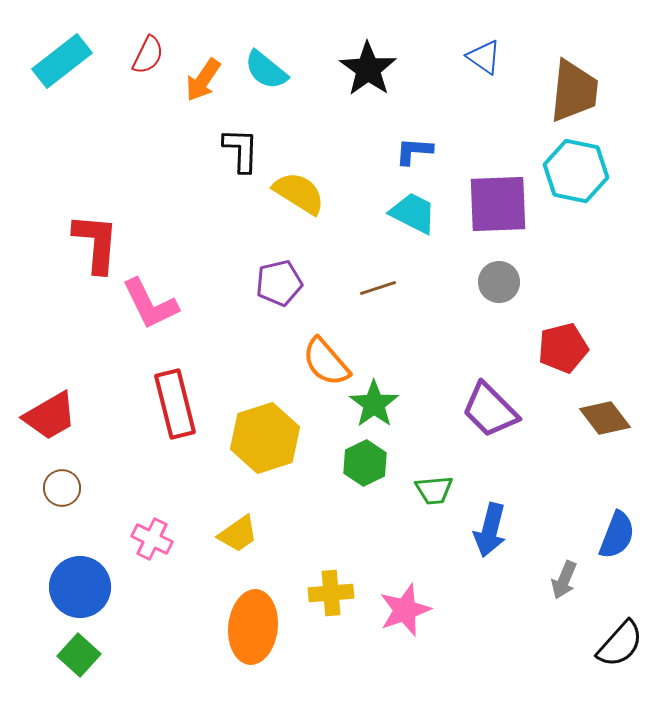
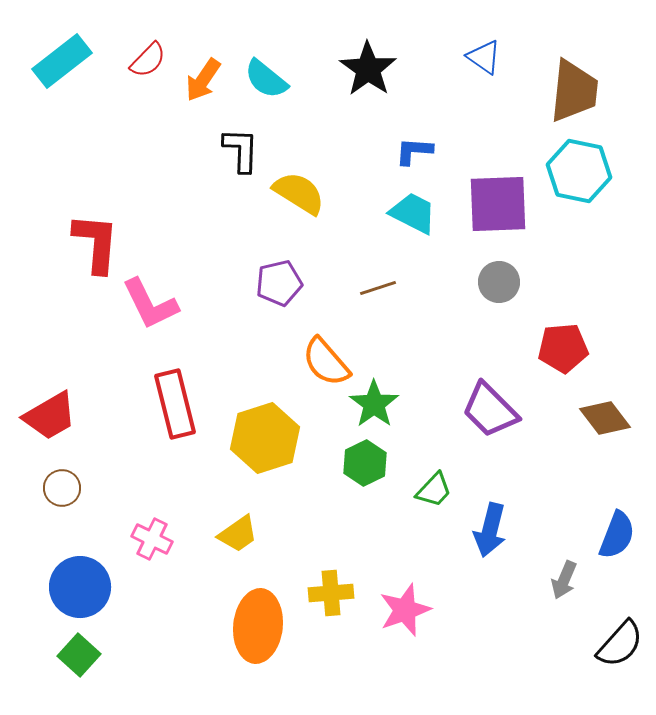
red semicircle: moved 5 px down; rotated 18 degrees clockwise
cyan semicircle: moved 9 px down
cyan hexagon: moved 3 px right
red pentagon: rotated 9 degrees clockwise
green trapezoid: rotated 42 degrees counterclockwise
orange ellipse: moved 5 px right, 1 px up
